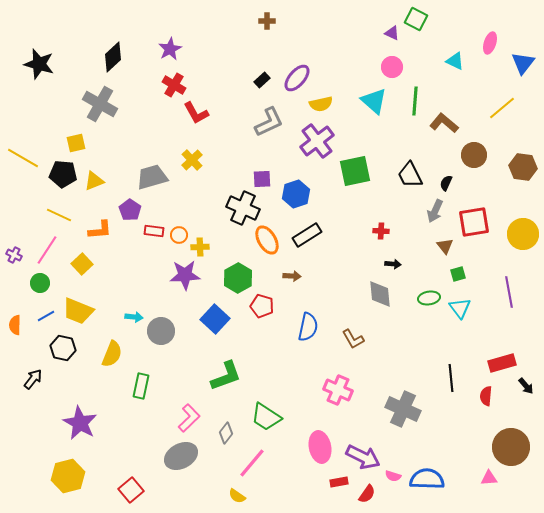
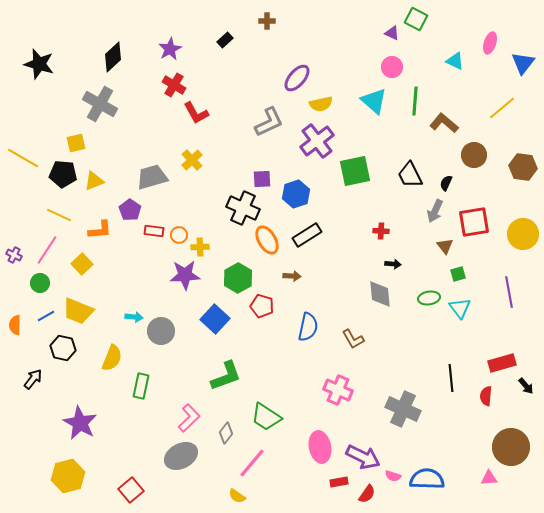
black rectangle at (262, 80): moved 37 px left, 40 px up
yellow semicircle at (112, 354): moved 4 px down
